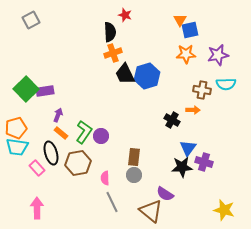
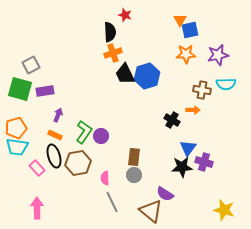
gray square: moved 45 px down
green square: moved 6 px left; rotated 30 degrees counterclockwise
orange rectangle: moved 6 px left, 2 px down; rotated 16 degrees counterclockwise
black ellipse: moved 3 px right, 3 px down
